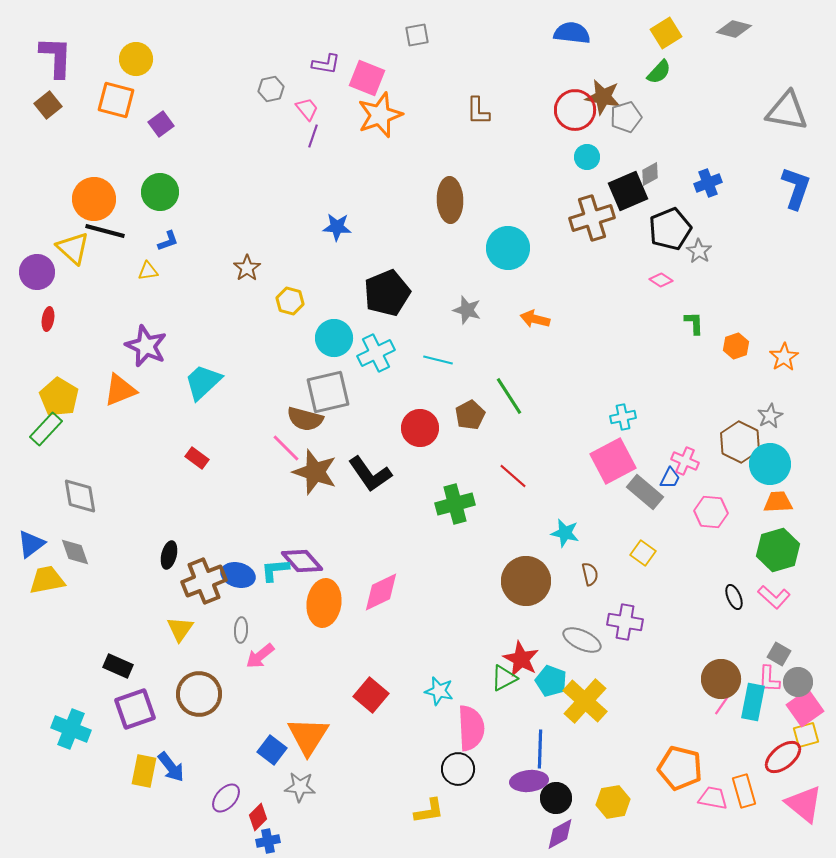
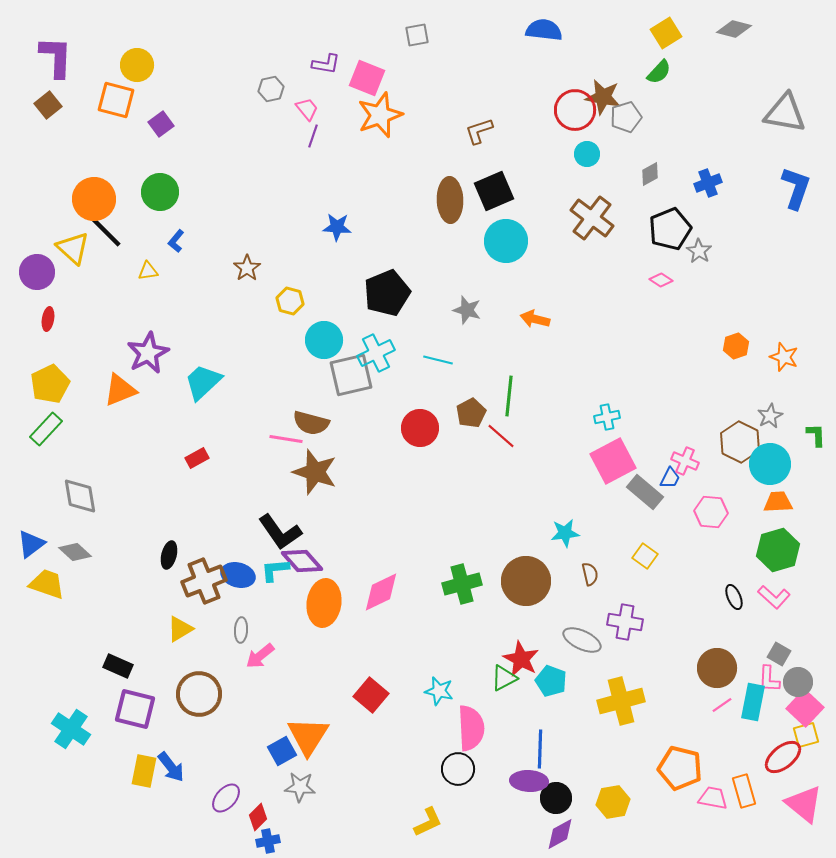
blue semicircle at (572, 33): moved 28 px left, 3 px up
yellow circle at (136, 59): moved 1 px right, 6 px down
brown L-shape at (478, 111): moved 1 px right, 20 px down; rotated 72 degrees clockwise
gray triangle at (787, 111): moved 2 px left, 2 px down
cyan circle at (587, 157): moved 3 px up
black square at (628, 191): moved 134 px left
brown cross at (592, 218): rotated 36 degrees counterclockwise
black line at (105, 231): rotated 30 degrees clockwise
blue L-shape at (168, 241): moved 8 px right; rotated 150 degrees clockwise
cyan circle at (508, 248): moved 2 px left, 7 px up
green L-shape at (694, 323): moved 122 px right, 112 px down
cyan circle at (334, 338): moved 10 px left, 2 px down
purple star at (146, 346): moved 2 px right, 7 px down; rotated 21 degrees clockwise
orange star at (784, 357): rotated 20 degrees counterclockwise
gray square at (328, 392): moved 23 px right, 17 px up
green line at (509, 396): rotated 39 degrees clockwise
yellow pentagon at (59, 397): moved 9 px left, 13 px up; rotated 15 degrees clockwise
brown pentagon at (470, 415): moved 1 px right, 2 px up
cyan cross at (623, 417): moved 16 px left
brown semicircle at (305, 419): moved 6 px right, 4 px down
pink line at (286, 448): moved 9 px up; rotated 36 degrees counterclockwise
red rectangle at (197, 458): rotated 65 degrees counterclockwise
black L-shape at (370, 474): moved 90 px left, 58 px down
red line at (513, 476): moved 12 px left, 40 px up
green cross at (455, 504): moved 7 px right, 80 px down
cyan star at (565, 533): rotated 20 degrees counterclockwise
gray diamond at (75, 552): rotated 28 degrees counterclockwise
yellow square at (643, 553): moved 2 px right, 3 px down
yellow trapezoid at (47, 580): moved 4 px down; rotated 30 degrees clockwise
yellow triangle at (180, 629): rotated 24 degrees clockwise
brown circle at (721, 679): moved 4 px left, 11 px up
yellow cross at (585, 701): moved 36 px right; rotated 33 degrees clockwise
pink line at (722, 705): rotated 20 degrees clockwise
pink square at (805, 708): rotated 12 degrees counterclockwise
purple square at (135, 709): rotated 33 degrees clockwise
cyan cross at (71, 729): rotated 12 degrees clockwise
blue square at (272, 750): moved 10 px right, 1 px down; rotated 24 degrees clockwise
purple ellipse at (529, 781): rotated 9 degrees clockwise
yellow L-shape at (429, 811): moved 1 px left, 11 px down; rotated 16 degrees counterclockwise
